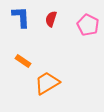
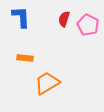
red semicircle: moved 13 px right
orange rectangle: moved 2 px right, 3 px up; rotated 28 degrees counterclockwise
